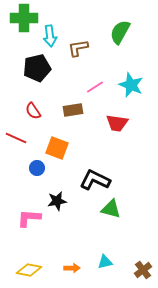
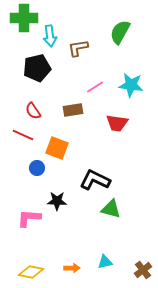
cyan star: rotated 15 degrees counterclockwise
red line: moved 7 px right, 3 px up
black star: rotated 12 degrees clockwise
yellow diamond: moved 2 px right, 2 px down
